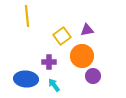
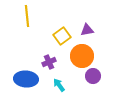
purple cross: rotated 24 degrees counterclockwise
cyan arrow: moved 5 px right
